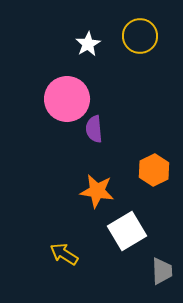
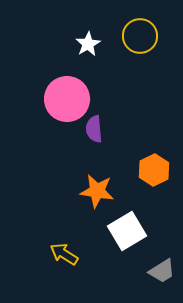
gray trapezoid: rotated 60 degrees clockwise
